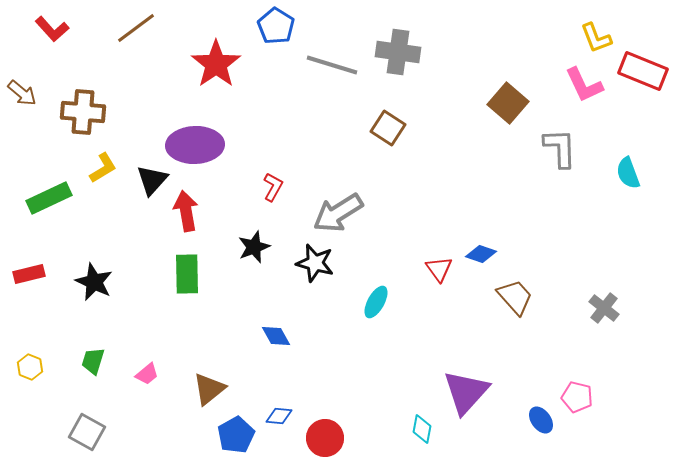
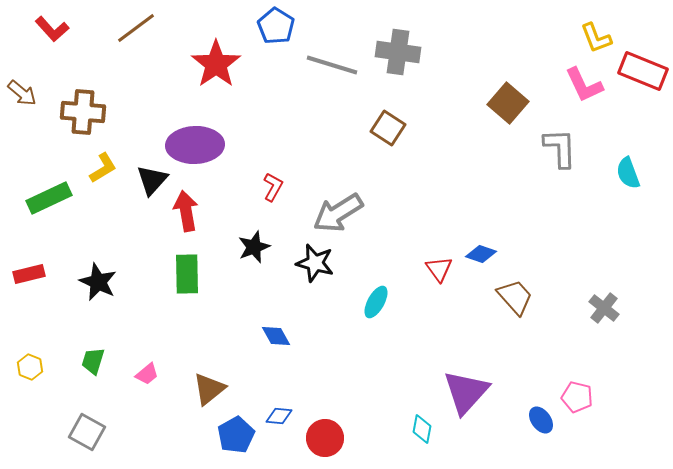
black star at (94, 282): moved 4 px right
